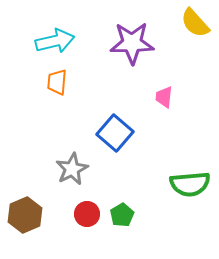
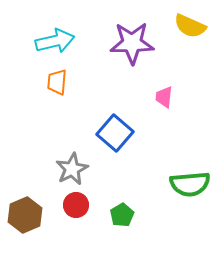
yellow semicircle: moved 5 px left, 3 px down; rotated 24 degrees counterclockwise
red circle: moved 11 px left, 9 px up
